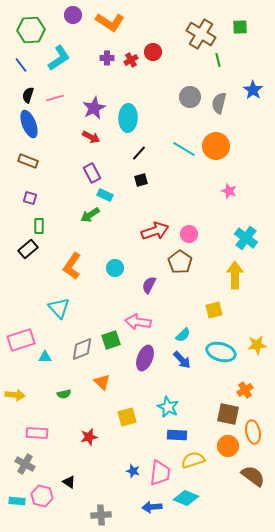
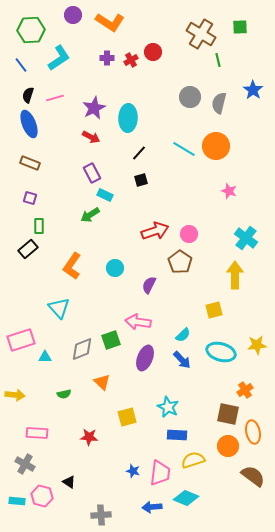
brown rectangle at (28, 161): moved 2 px right, 2 px down
red star at (89, 437): rotated 18 degrees clockwise
